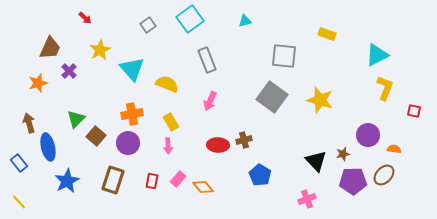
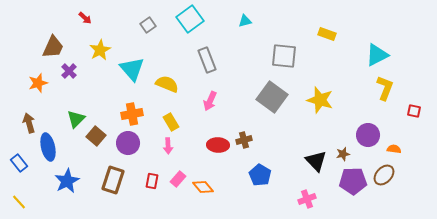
brown trapezoid at (50, 48): moved 3 px right, 1 px up
